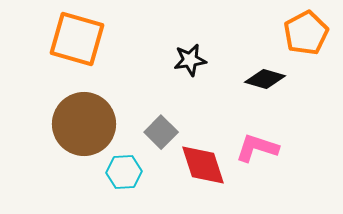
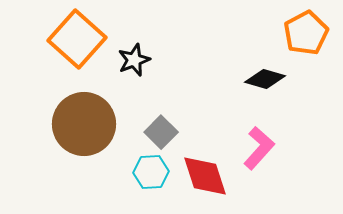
orange square: rotated 26 degrees clockwise
black star: moved 56 px left; rotated 12 degrees counterclockwise
pink L-shape: moved 2 px right; rotated 114 degrees clockwise
red diamond: moved 2 px right, 11 px down
cyan hexagon: moved 27 px right
